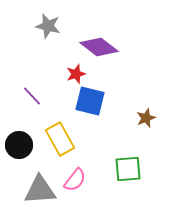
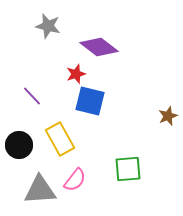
brown star: moved 22 px right, 2 px up
